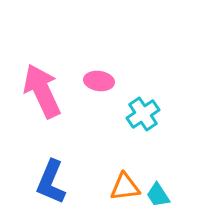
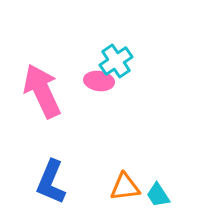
cyan cross: moved 27 px left, 53 px up
